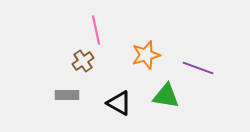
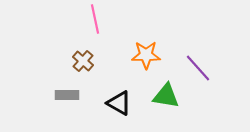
pink line: moved 1 px left, 11 px up
orange star: rotated 16 degrees clockwise
brown cross: rotated 15 degrees counterclockwise
purple line: rotated 28 degrees clockwise
